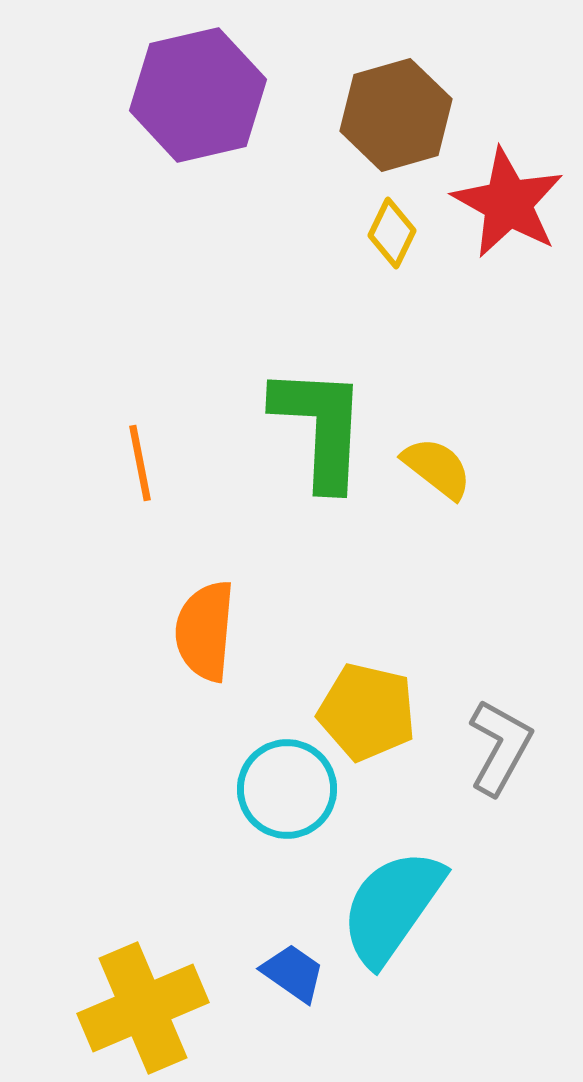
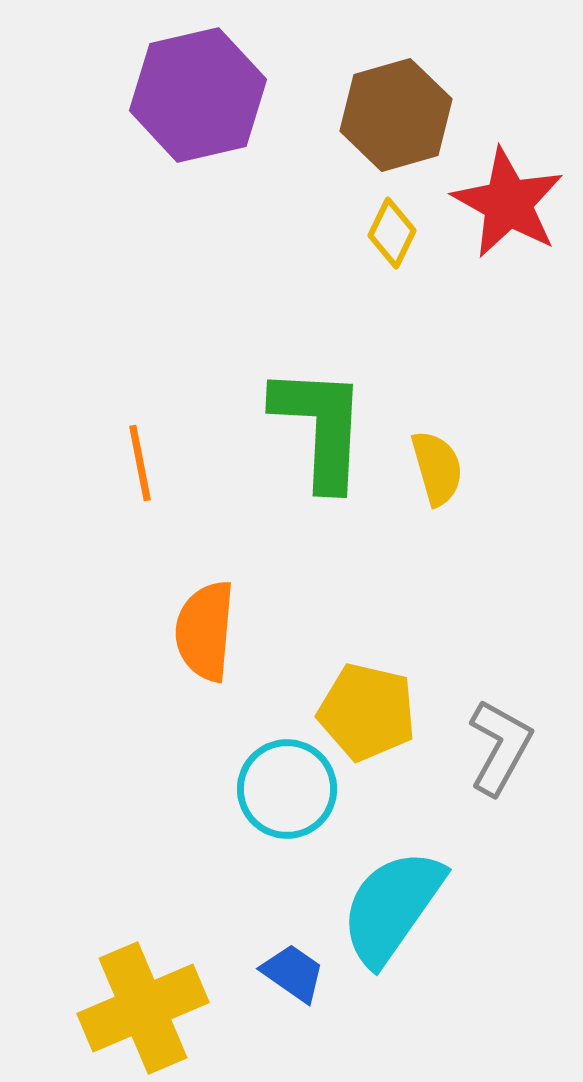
yellow semicircle: rotated 36 degrees clockwise
